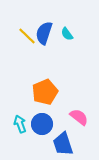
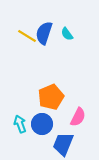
yellow line: rotated 12 degrees counterclockwise
orange pentagon: moved 6 px right, 5 px down
pink semicircle: moved 1 px left; rotated 78 degrees clockwise
blue trapezoid: rotated 40 degrees clockwise
